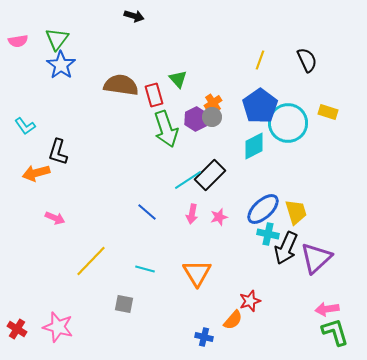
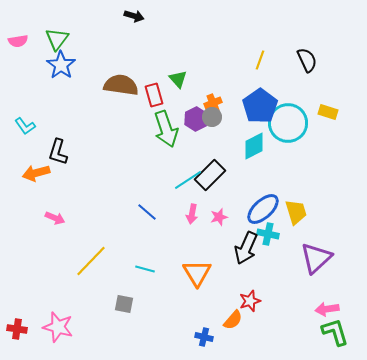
orange cross at (213, 103): rotated 12 degrees clockwise
black arrow at (286, 248): moved 40 px left
red cross at (17, 329): rotated 24 degrees counterclockwise
